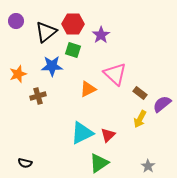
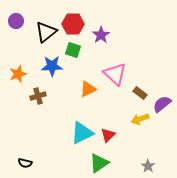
yellow arrow: rotated 42 degrees clockwise
